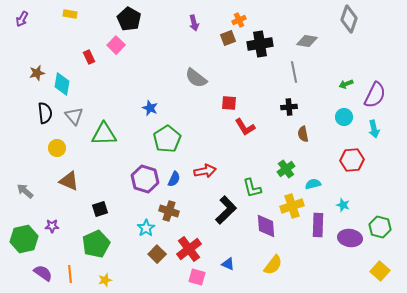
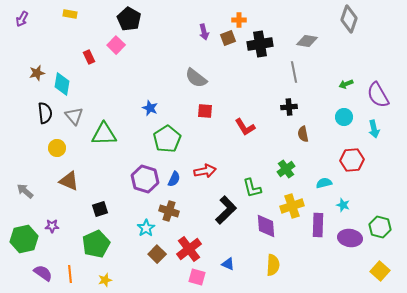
orange cross at (239, 20): rotated 24 degrees clockwise
purple arrow at (194, 23): moved 10 px right, 9 px down
purple semicircle at (375, 95): moved 3 px right; rotated 124 degrees clockwise
red square at (229, 103): moved 24 px left, 8 px down
cyan semicircle at (313, 184): moved 11 px right, 1 px up
yellow semicircle at (273, 265): rotated 35 degrees counterclockwise
